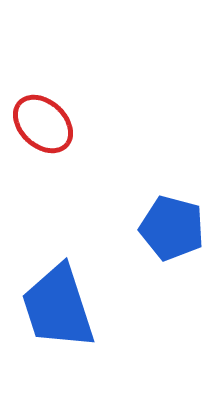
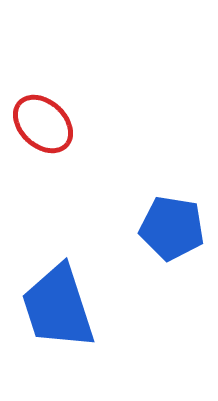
blue pentagon: rotated 6 degrees counterclockwise
